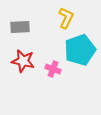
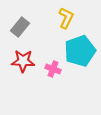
gray rectangle: rotated 48 degrees counterclockwise
cyan pentagon: moved 1 px down
red star: rotated 10 degrees counterclockwise
